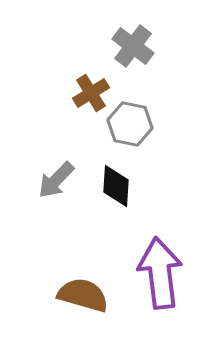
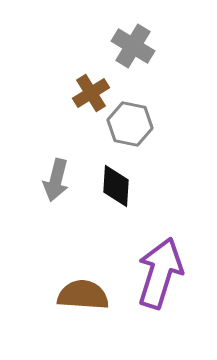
gray cross: rotated 6 degrees counterclockwise
gray arrow: rotated 30 degrees counterclockwise
purple arrow: rotated 24 degrees clockwise
brown semicircle: rotated 12 degrees counterclockwise
